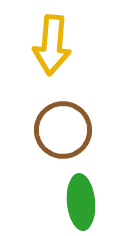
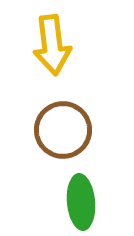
yellow arrow: rotated 12 degrees counterclockwise
